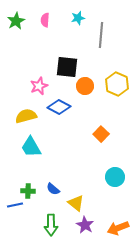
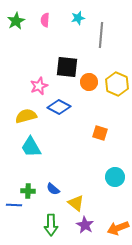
orange circle: moved 4 px right, 4 px up
orange square: moved 1 px left, 1 px up; rotated 28 degrees counterclockwise
blue line: moved 1 px left; rotated 14 degrees clockwise
